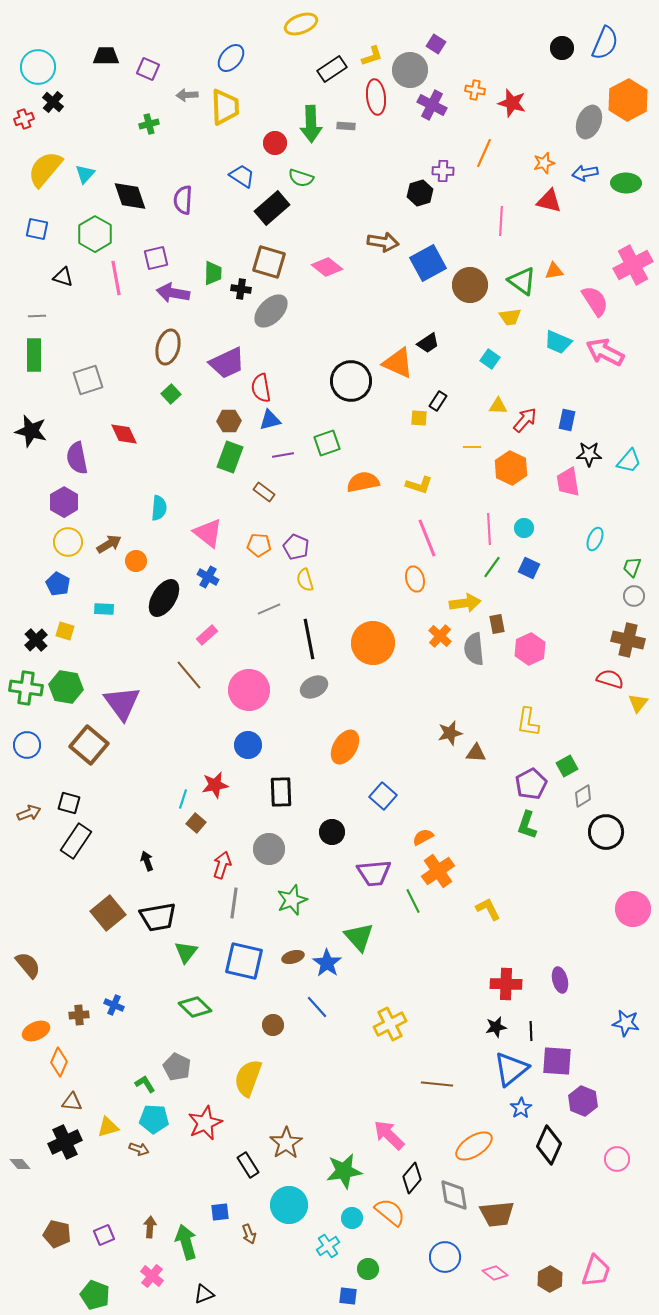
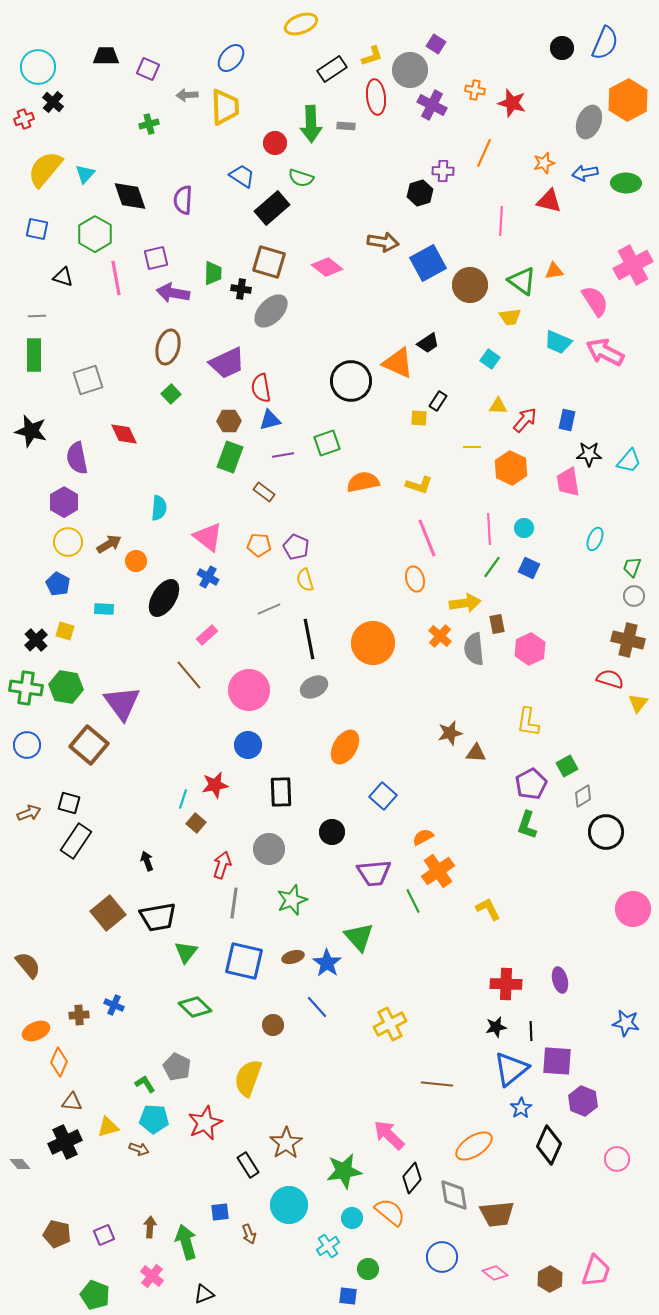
pink triangle at (208, 533): moved 4 px down
blue circle at (445, 1257): moved 3 px left
